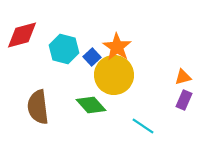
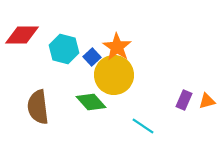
red diamond: rotated 16 degrees clockwise
orange triangle: moved 24 px right, 24 px down
green diamond: moved 3 px up
